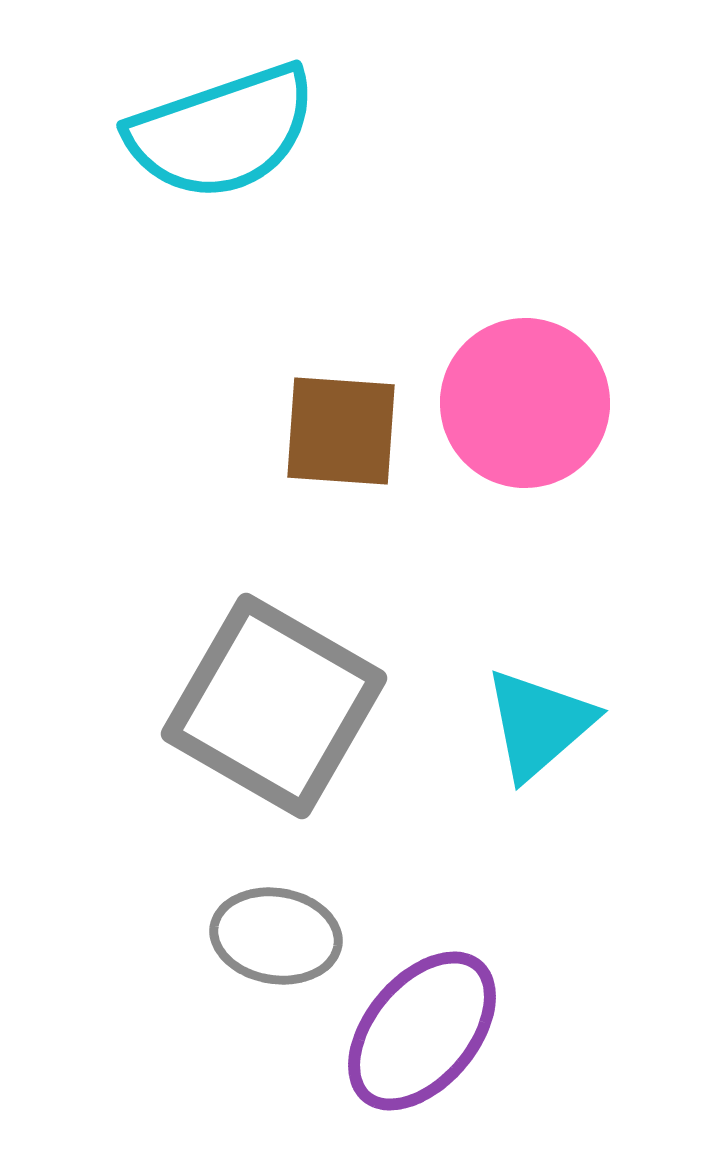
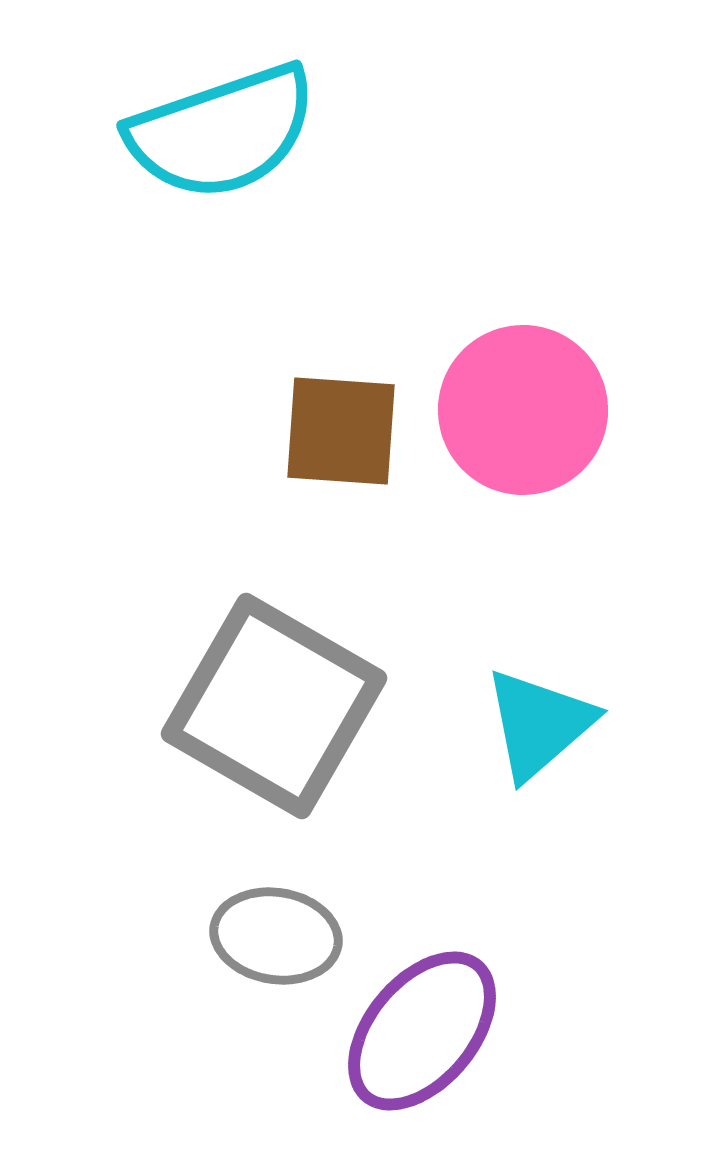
pink circle: moved 2 px left, 7 px down
